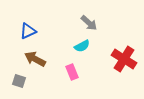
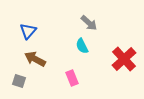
blue triangle: rotated 24 degrees counterclockwise
cyan semicircle: rotated 91 degrees clockwise
red cross: rotated 15 degrees clockwise
pink rectangle: moved 6 px down
